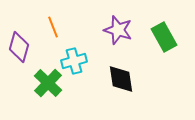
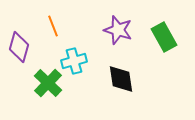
orange line: moved 1 px up
